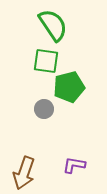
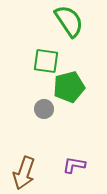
green semicircle: moved 16 px right, 4 px up
